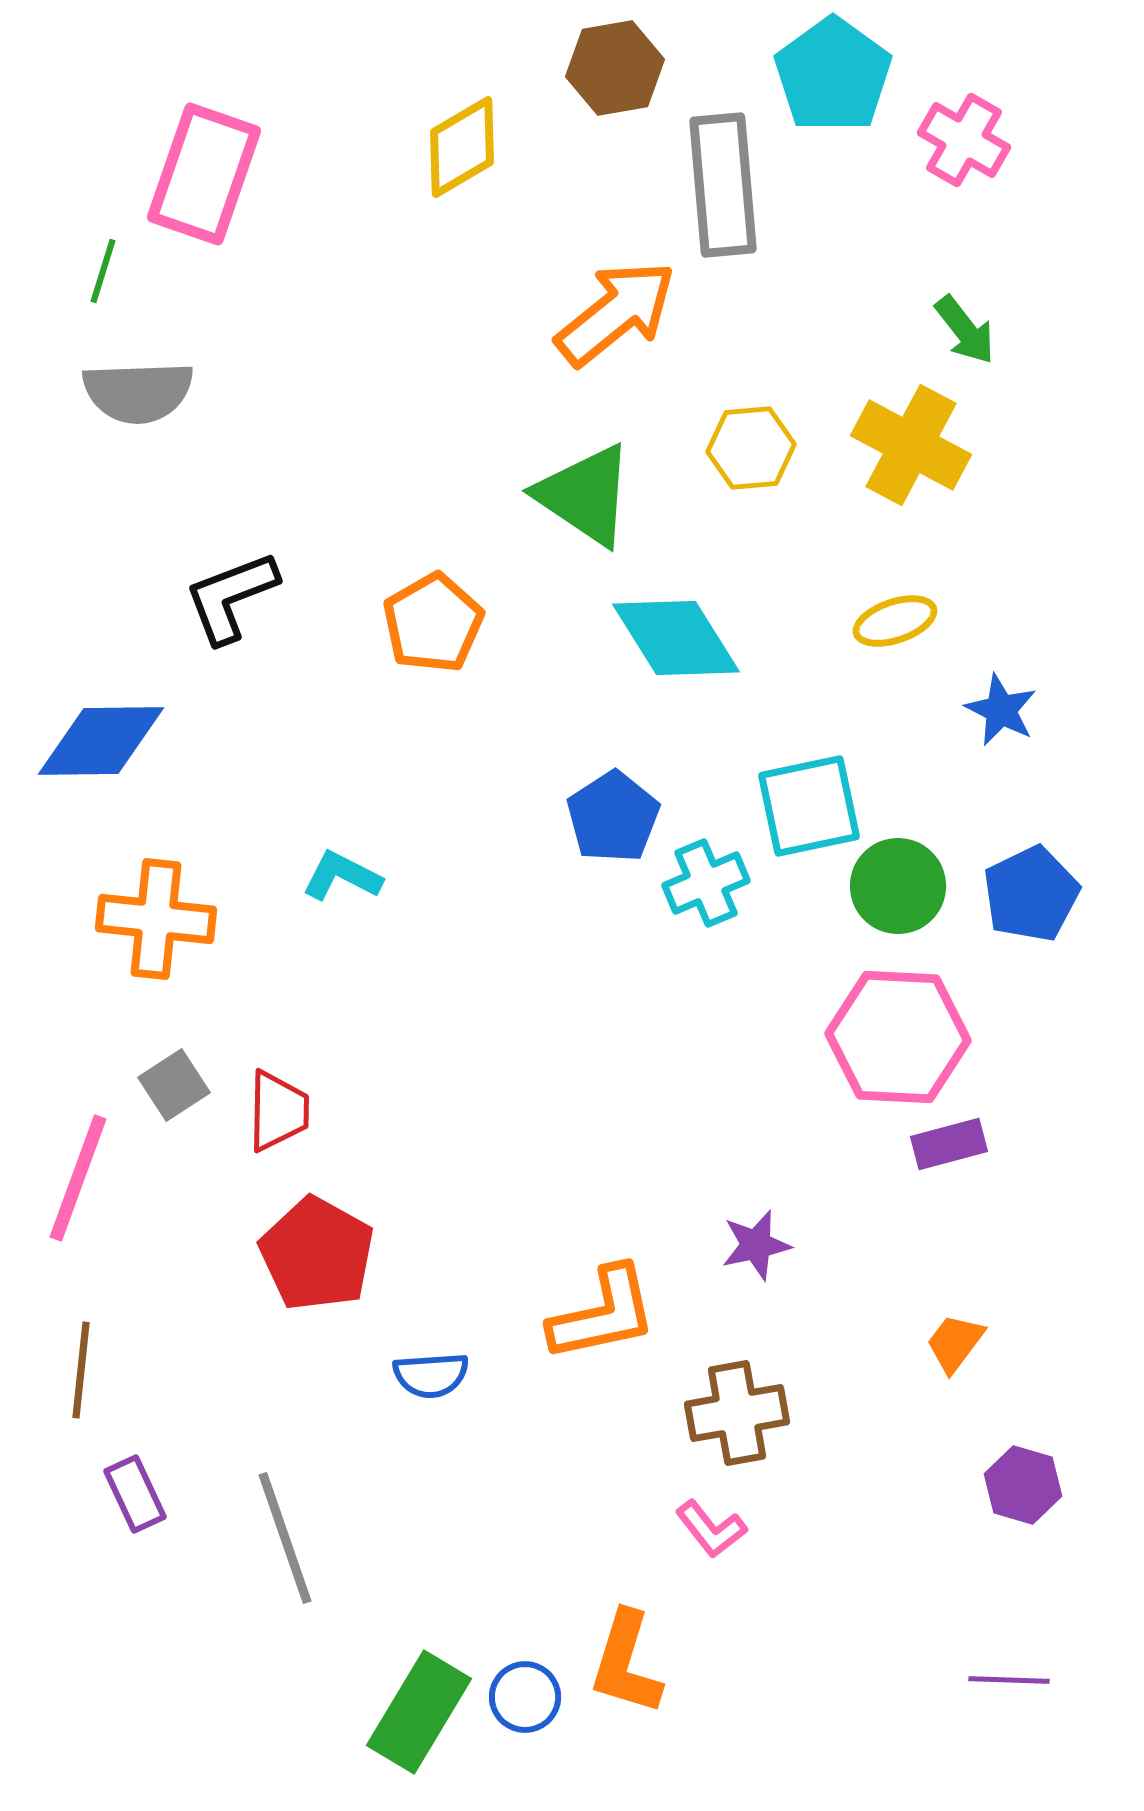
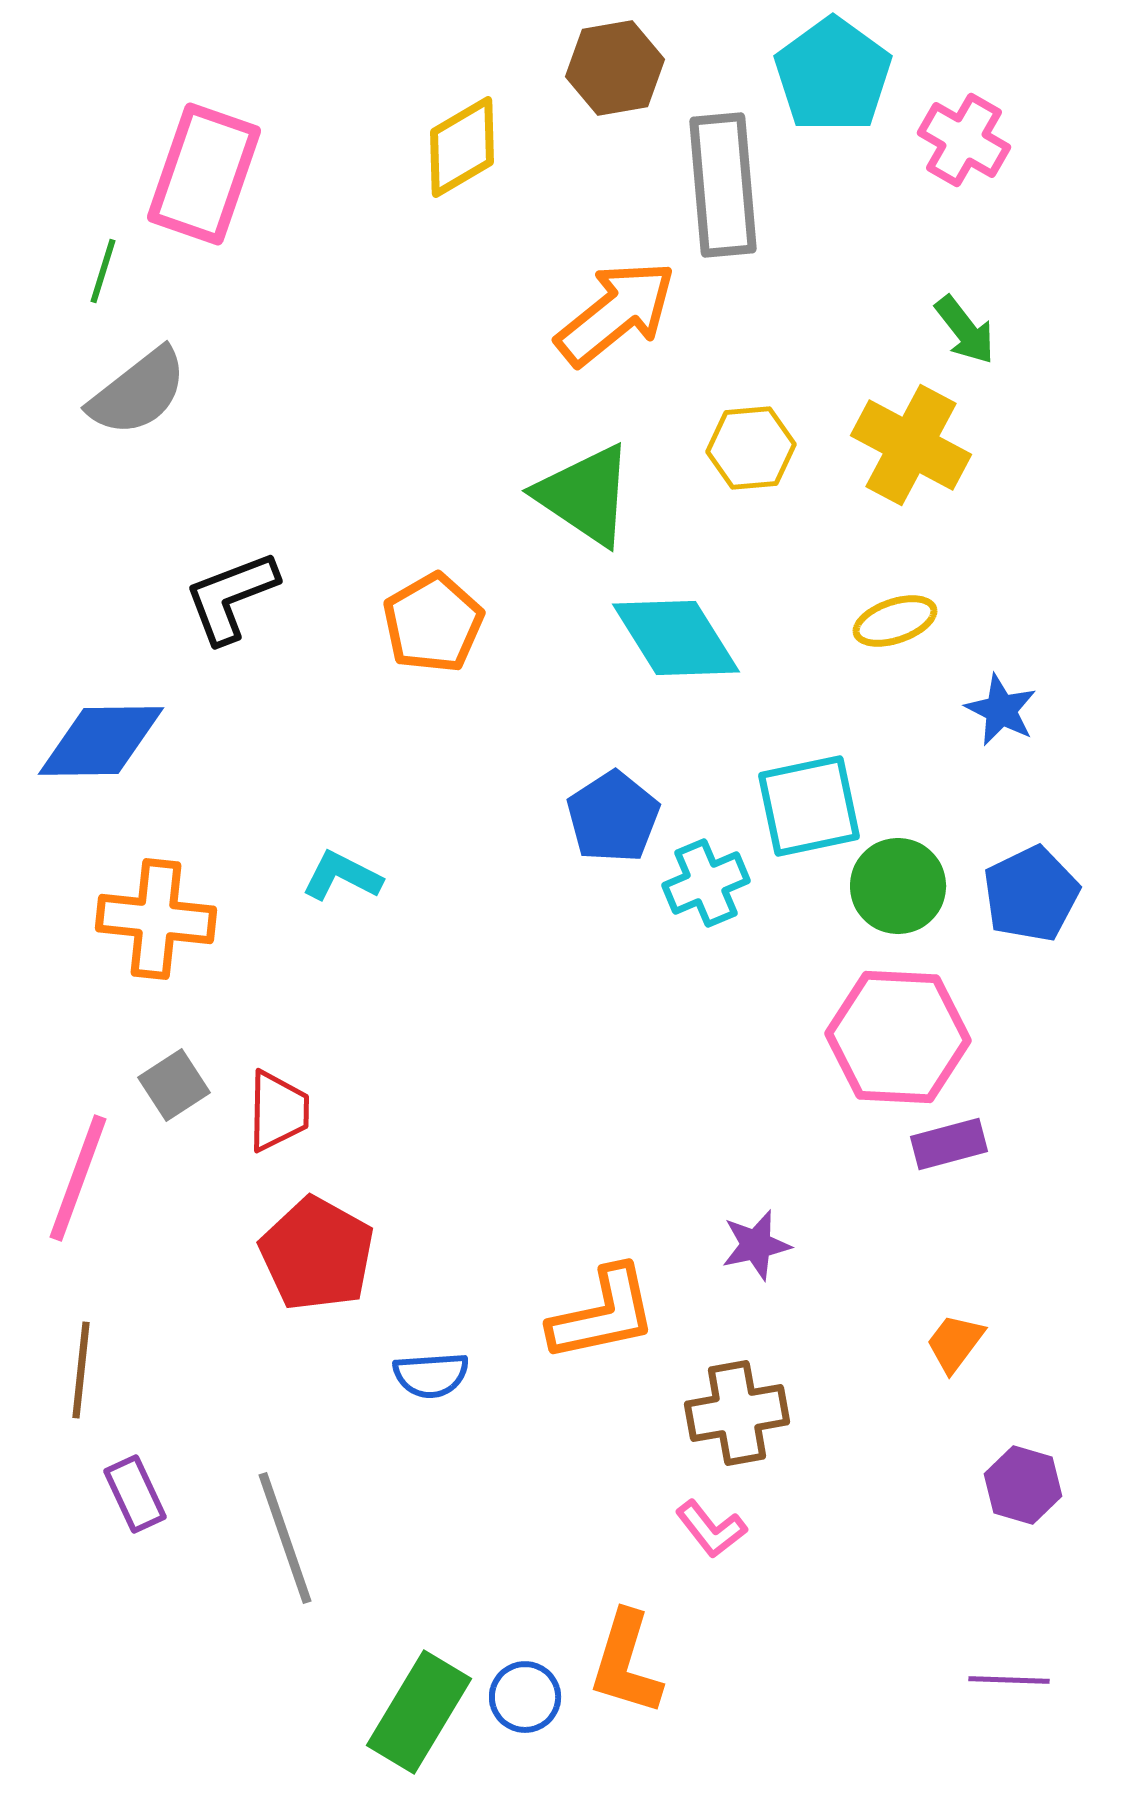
gray semicircle at (138, 392): rotated 36 degrees counterclockwise
